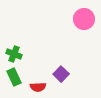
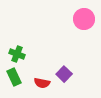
green cross: moved 3 px right
purple square: moved 3 px right
red semicircle: moved 4 px right, 4 px up; rotated 14 degrees clockwise
